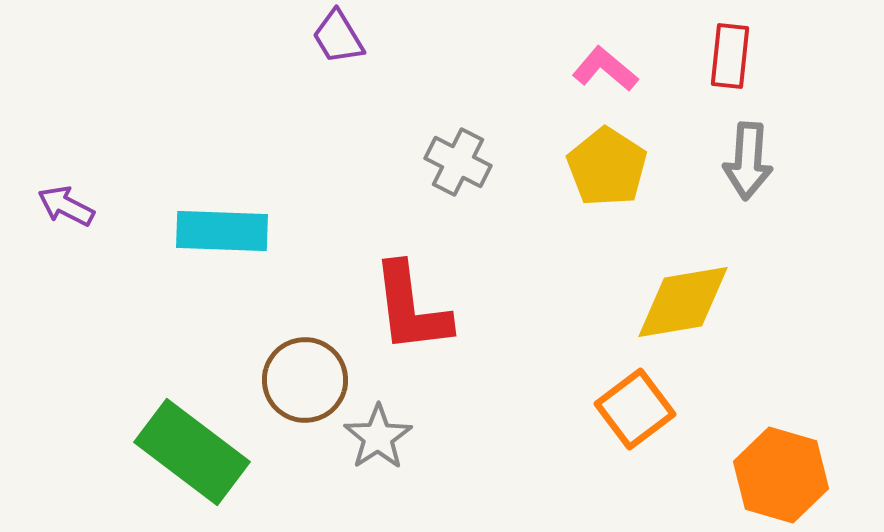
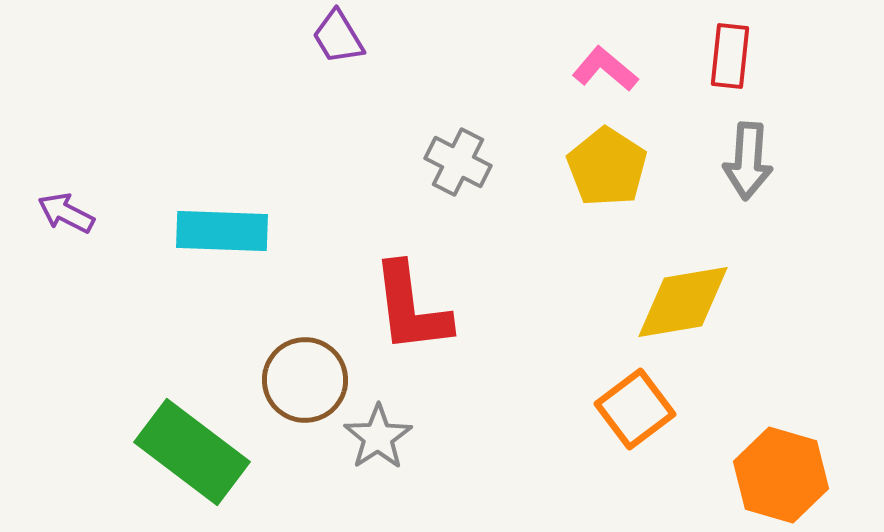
purple arrow: moved 7 px down
